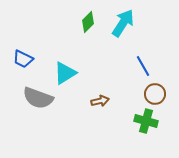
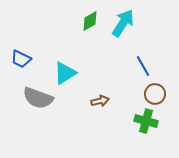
green diamond: moved 2 px right, 1 px up; rotated 15 degrees clockwise
blue trapezoid: moved 2 px left
